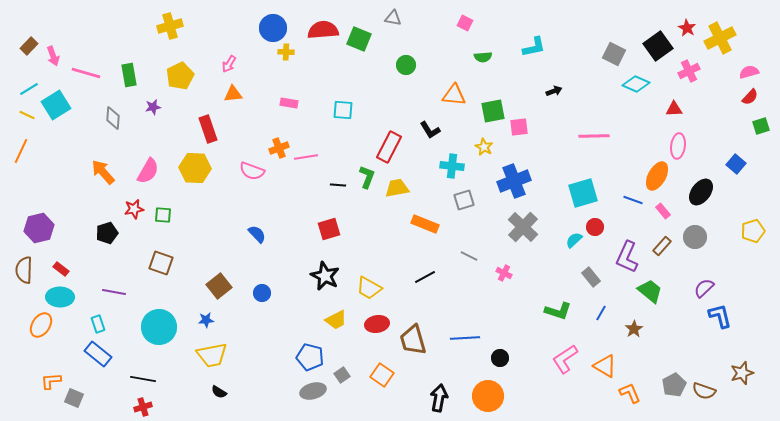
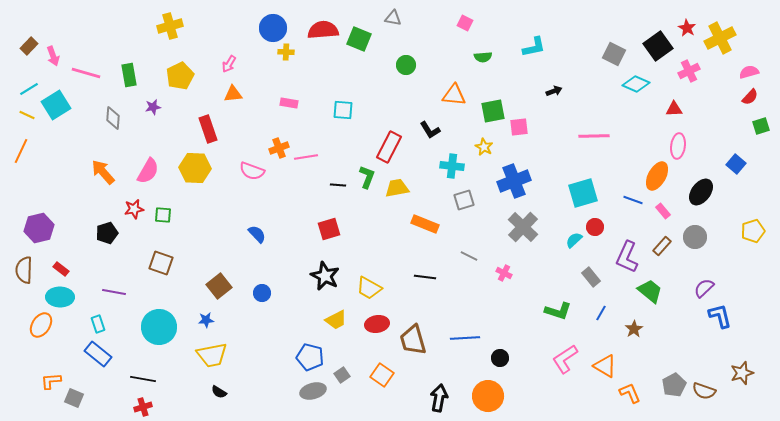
black line at (425, 277): rotated 35 degrees clockwise
